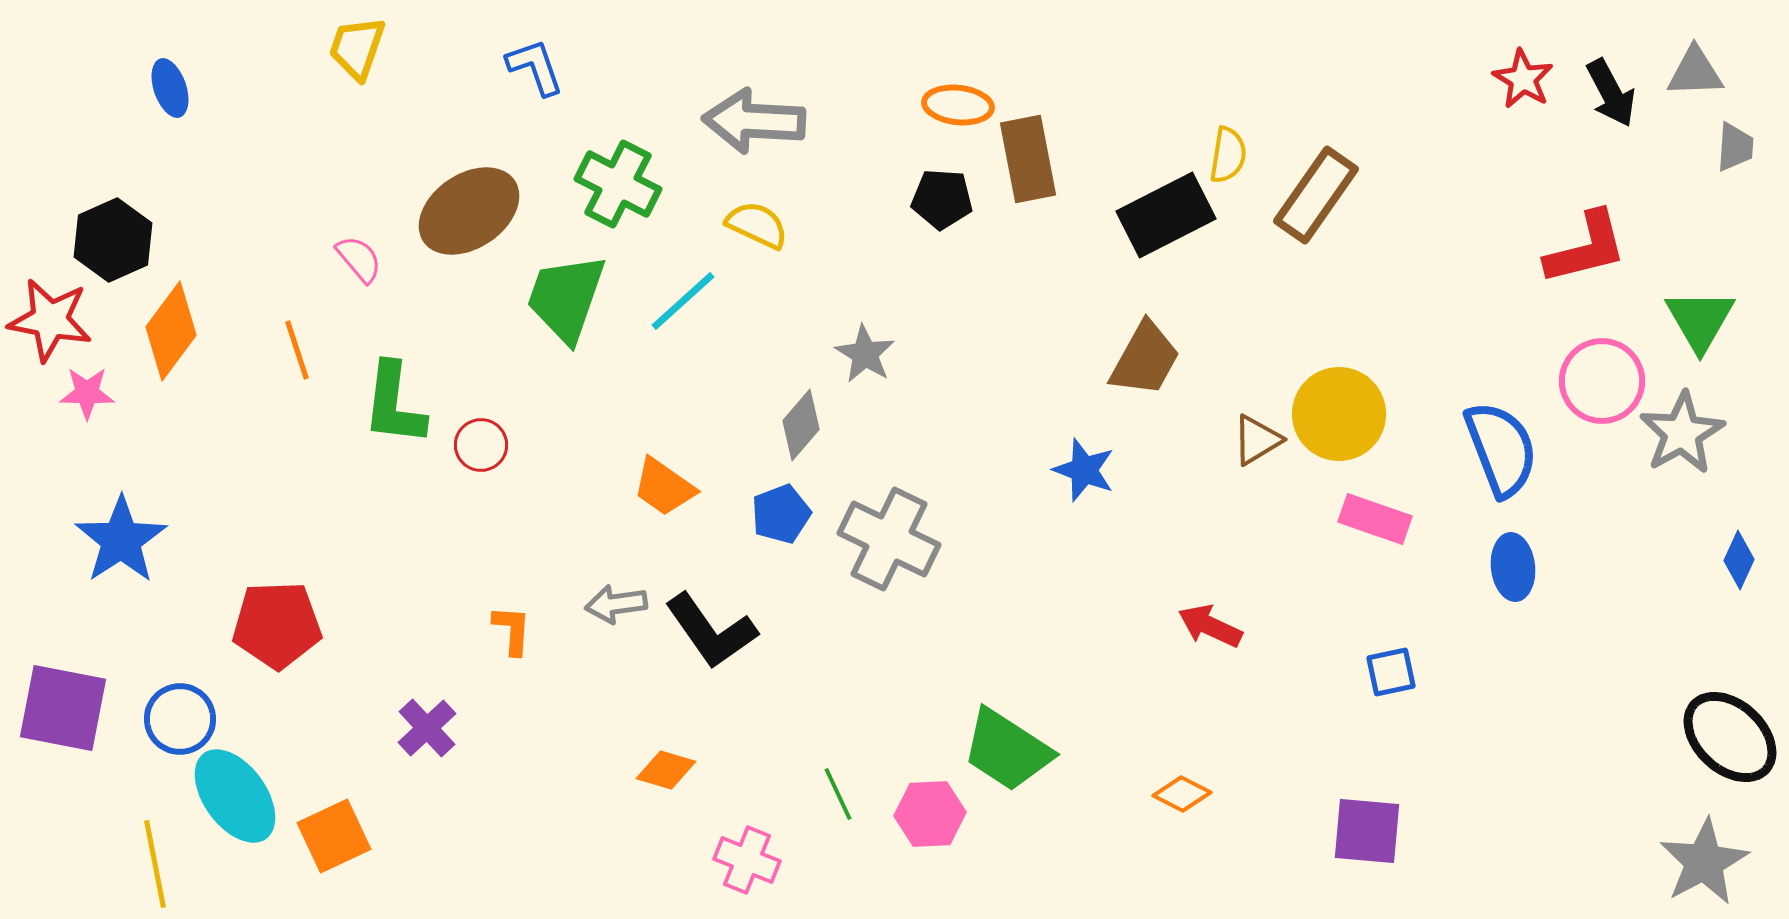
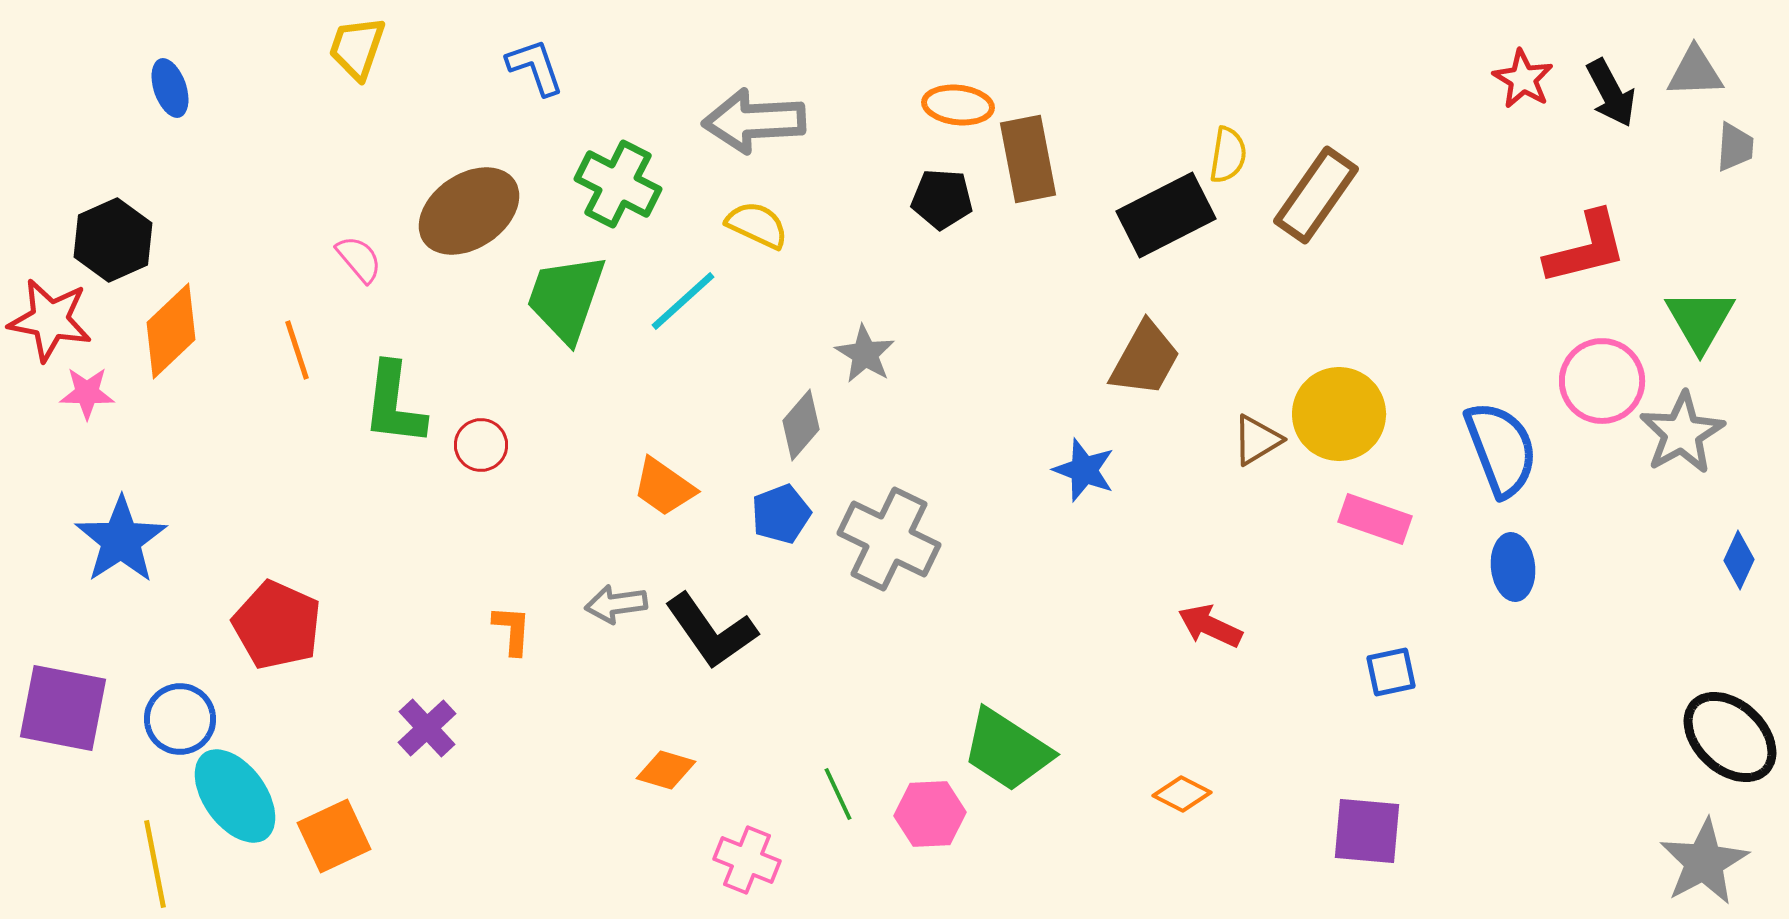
gray arrow at (754, 121): rotated 6 degrees counterclockwise
orange diamond at (171, 331): rotated 10 degrees clockwise
red pentagon at (277, 625): rotated 26 degrees clockwise
